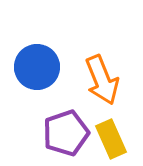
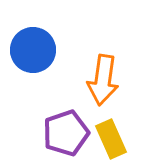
blue circle: moved 4 px left, 17 px up
orange arrow: moved 1 px right; rotated 30 degrees clockwise
